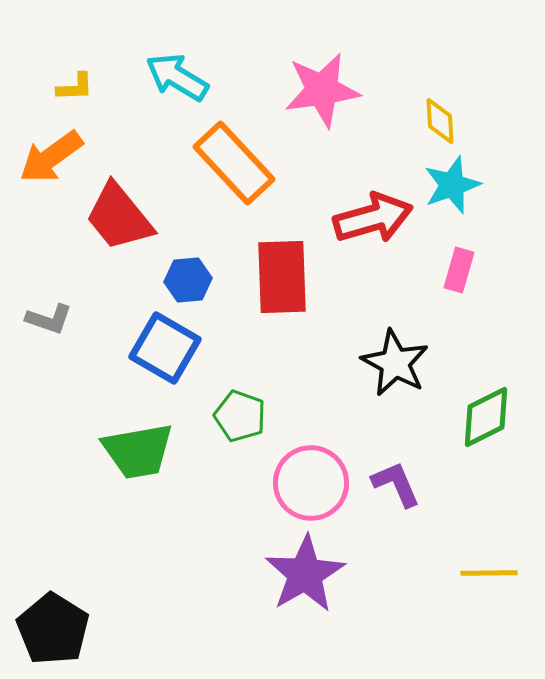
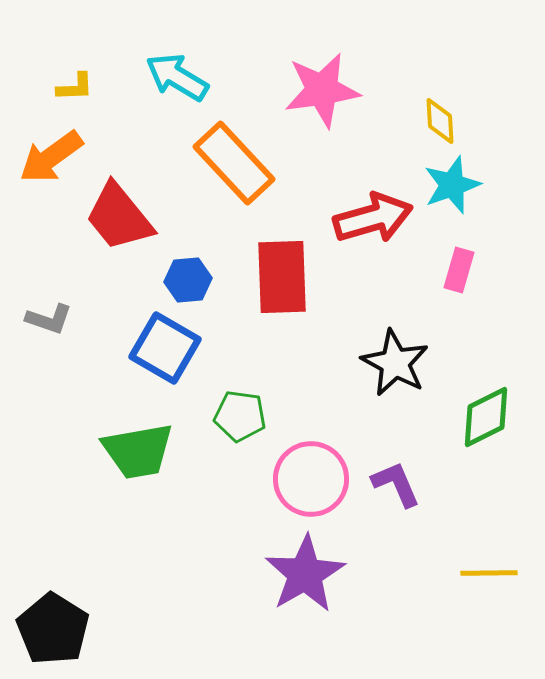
green pentagon: rotated 12 degrees counterclockwise
pink circle: moved 4 px up
